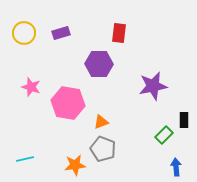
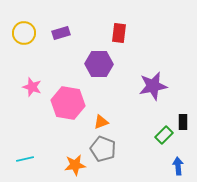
pink star: moved 1 px right
black rectangle: moved 1 px left, 2 px down
blue arrow: moved 2 px right, 1 px up
